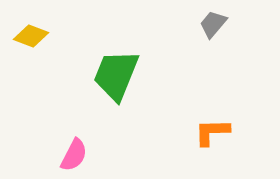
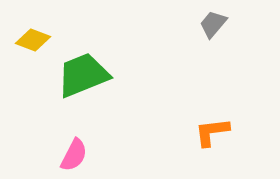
yellow diamond: moved 2 px right, 4 px down
green trapezoid: moved 33 px left; rotated 46 degrees clockwise
orange L-shape: rotated 6 degrees counterclockwise
